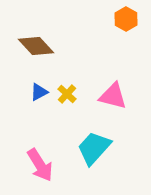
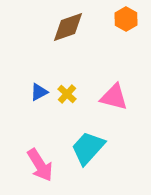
brown diamond: moved 32 px right, 19 px up; rotated 66 degrees counterclockwise
pink triangle: moved 1 px right, 1 px down
cyan trapezoid: moved 6 px left
